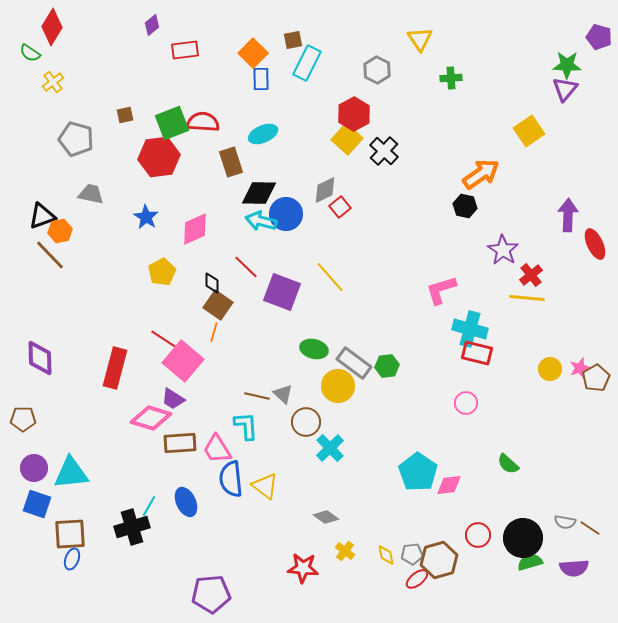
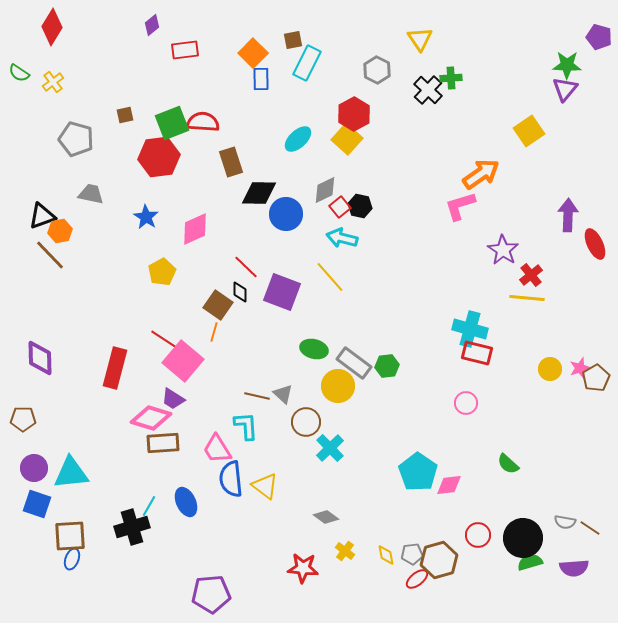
green semicircle at (30, 53): moved 11 px left, 20 px down
cyan ellipse at (263, 134): moved 35 px right, 5 px down; rotated 20 degrees counterclockwise
black cross at (384, 151): moved 44 px right, 61 px up
black hexagon at (465, 206): moved 105 px left
cyan arrow at (261, 221): moved 81 px right, 17 px down
black diamond at (212, 283): moved 28 px right, 9 px down
pink L-shape at (441, 290): moved 19 px right, 84 px up
brown rectangle at (180, 443): moved 17 px left
brown square at (70, 534): moved 2 px down
